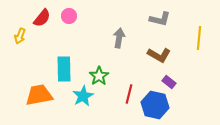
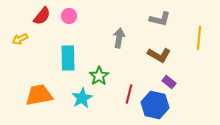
red semicircle: moved 2 px up
yellow arrow: moved 3 px down; rotated 42 degrees clockwise
cyan rectangle: moved 4 px right, 11 px up
cyan star: moved 1 px left, 2 px down
